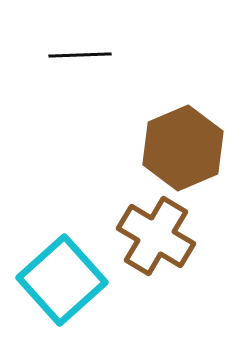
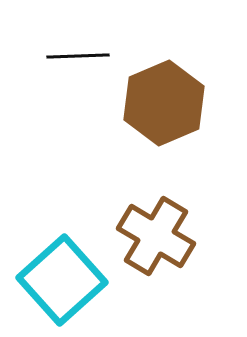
black line: moved 2 px left, 1 px down
brown hexagon: moved 19 px left, 45 px up
